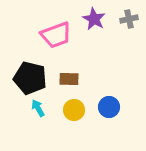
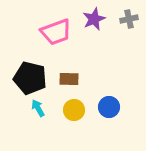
purple star: rotated 20 degrees clockwise
pink trapezoid: moved 3 px up
